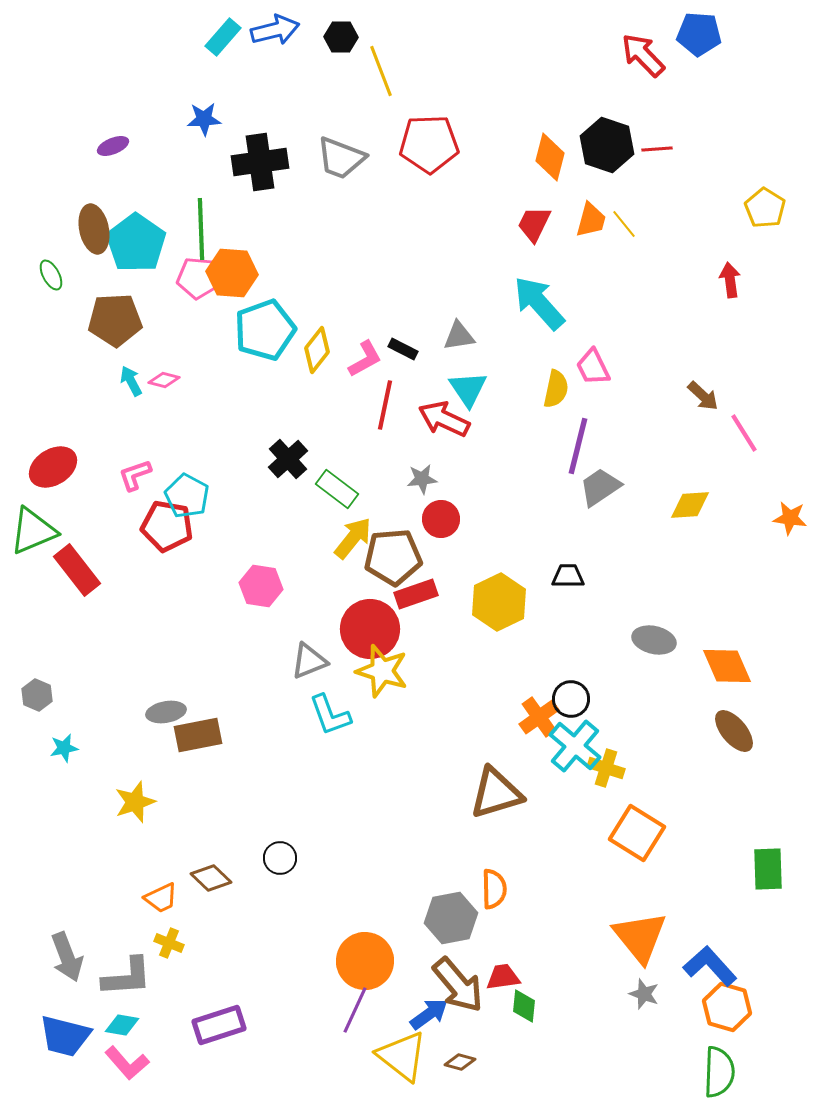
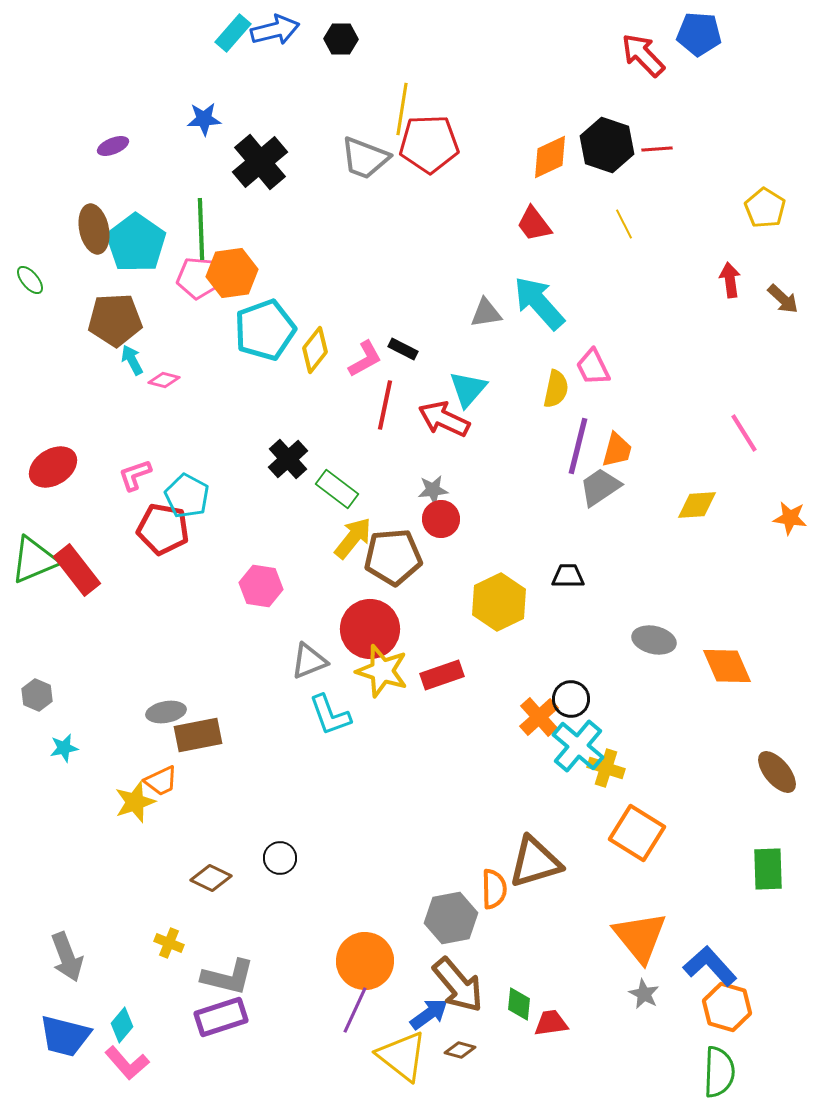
cyan rectangle at (223, 37): moved 10 px right, 4 px up
black hexagon at (341, 37): moved 2 px down
yellow line at (381, 71): moved 21 px right, 38 px down; rotated 30 degrees clockwise
orange diamond at (550, 157): rotated 51 degrees clockwise
gray trapezoid at (341, 158): moved 24 px right
black cross at (260, 162): rotated 32 degrees counterclockwise
orange trapezoid at (591, 220): moved 26 px right, 230 px down
red trapezoid at (534, 224): rotated 63 degrees counterclockwise
yellow line at (624, 224): rotated 12 degrees clockwise
orange hexagon at (232, 273): rotated 12 degrees counterclockwise
green ellipse at (51, 275): moved 21 px left, 5 px down; rotated 12 degrees counterclockwise
gray triangle at (459, 336): moved 27 px right, 23 px up
yellow diamond at (317, 350): moved 2 px left
cyan arrow at (131, 381): moved 1 px right, 21 px up
cyan triangle at (468, 389): rotated 15 degrees clockwise
brown arrow at (703, 396): moved 80 px right, 97 px up
gray star at (422, 479): moved 11 px right, 11 px down
yellow diamond at (690, 505): moved 7 px right
red pentagon at (167, 526): moved 4 px left, 3 px down
green triangle at (33, 531): moved 1 px right, 29 px down
red rectangle at (416, 594): moved 26 px right, 81 px down
orange cross at (539, 717): rotated 6 degrees counterclockwise
brown ellipse at (734, 731): moved 43 px right, 41 px down
cyan cross at (575, 746): moved 3 px right
brown triangle at (496, 793): moved 39 px right, 69 px down
brown diamond at (211, 878): rotated 18 degrees counterclockwise
orange trapezoid at (161, 898): moved 117 px up
gray L-shape at (127, 977): moved 101 px right; rotated 18 degrees clockwise
red trapezoid at (503, 977): moved 48 px right, 46 px down
gray star at (644, 994): rotated 8 degrees clockwise
green diamond at (524, 1006): moved 5 px left, 2 px up
cyan diamond at (122, 1025): rotated 60 degrees counterclockwise
purple rectangle at (219, 1025): moved 2 px right, 8 px up
brown diamond at (460, 1062): moved 12 px up
